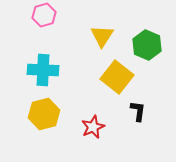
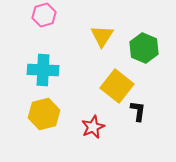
green hexagon: moved 3 px left, 3 px down
yellow square: moved 9 px down
